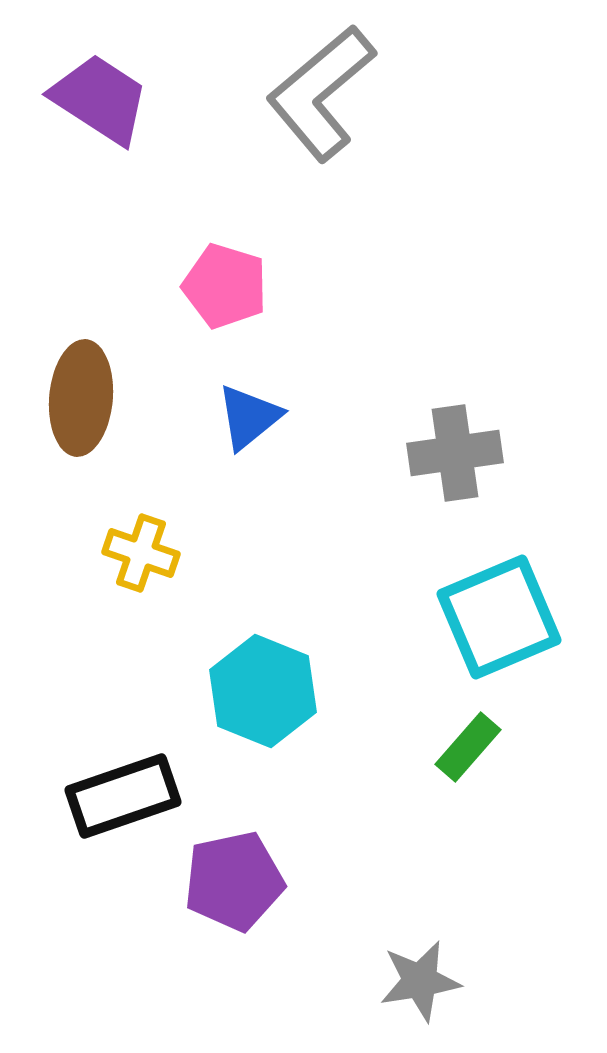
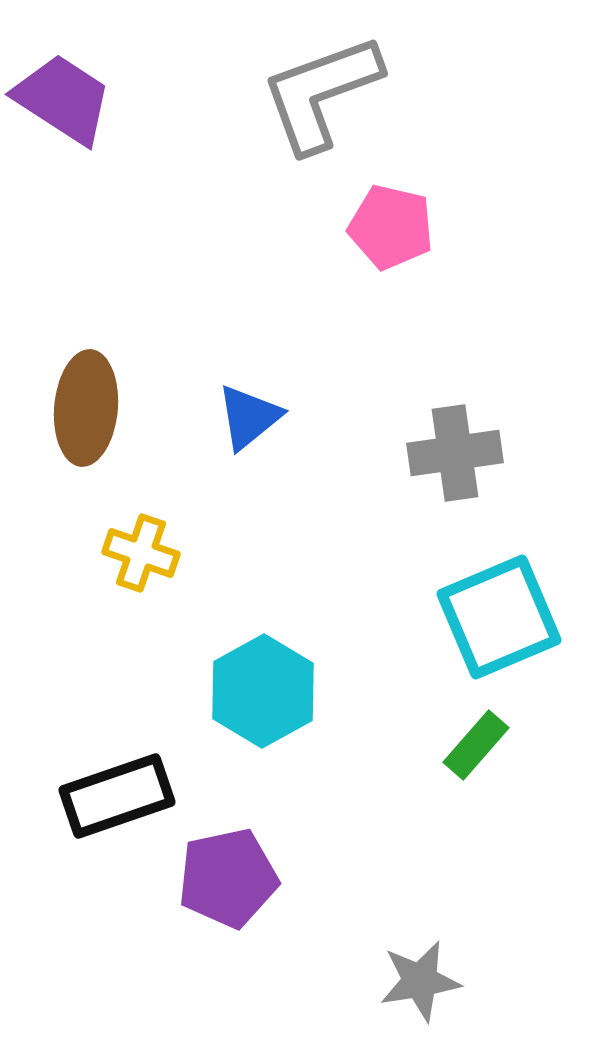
gray L-shape: rotated 20 degrees clockwise
purple trapezoid: moved 37 px left
pink pentagon: moved 166 px right, 59 px up; rotated 4 degrees counterclockwise
brown ellipse: moved 5 px right, 10 px down
cyan hexagon: rotated 9 degrees clockwise
green rectangle: moved 8 px right, 2 px up
black rectangle: moved 6 px left
purple pentagon: moved 6 px left, 3 px up
